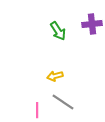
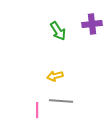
gray line: moved 2 px left, 1 px up; rotated 30 degrees counterclockwise
